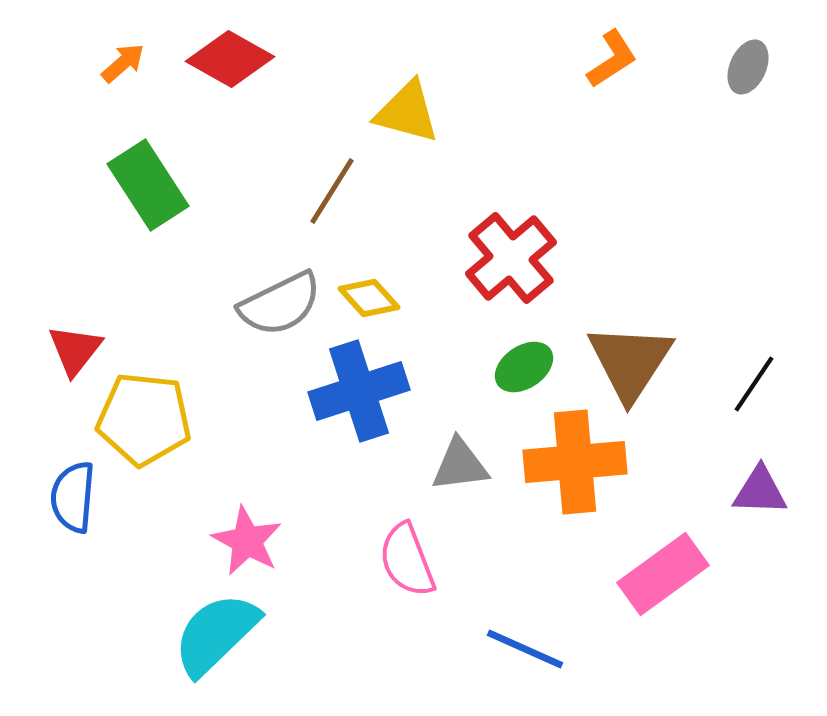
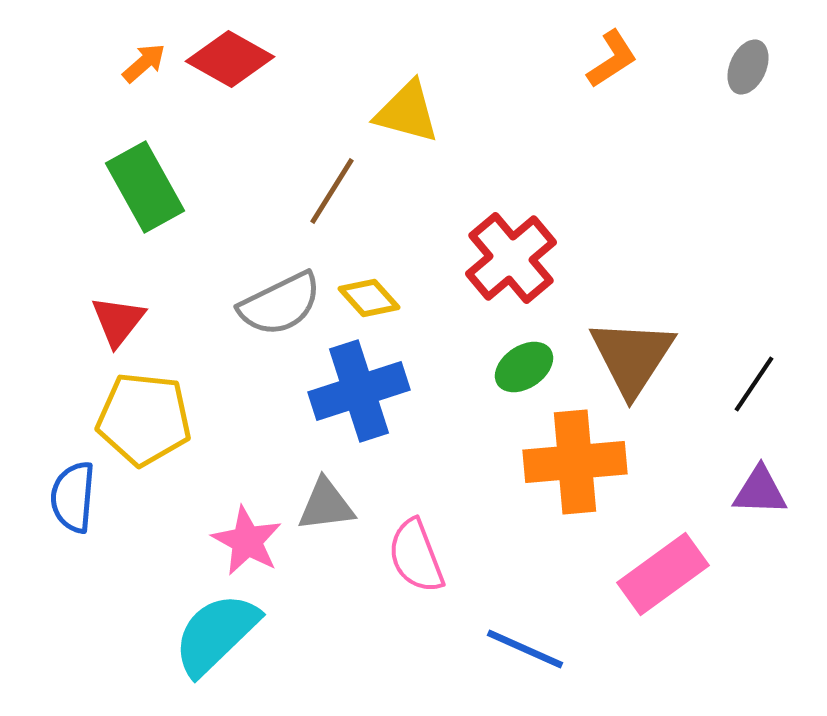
orange arrow: moved 21 px right
green rectangle: moved 3 px left, 2 px down; rotated 4 degrees clockwise
red triangle: moved 43 px right, 29 px up
brown triangle: moved 2 px right, 5 px up
gray triangle: moved 134 px left, 40 px down
pink semicircle: moved 9 px right, 4 px up
